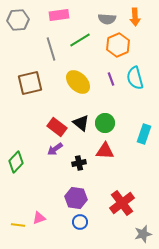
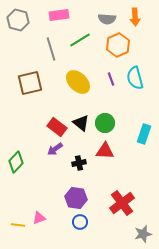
gray hexagon: rotated 20 degrees clockwise
